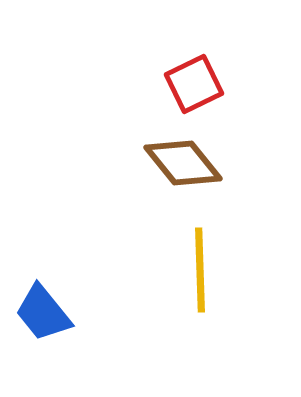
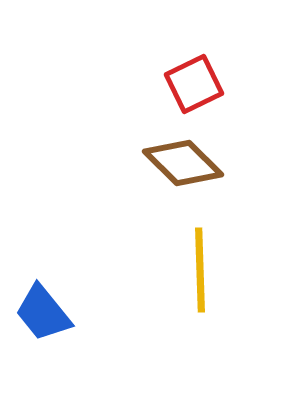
brown diamond: rotated 6 degrees counterclockwise
